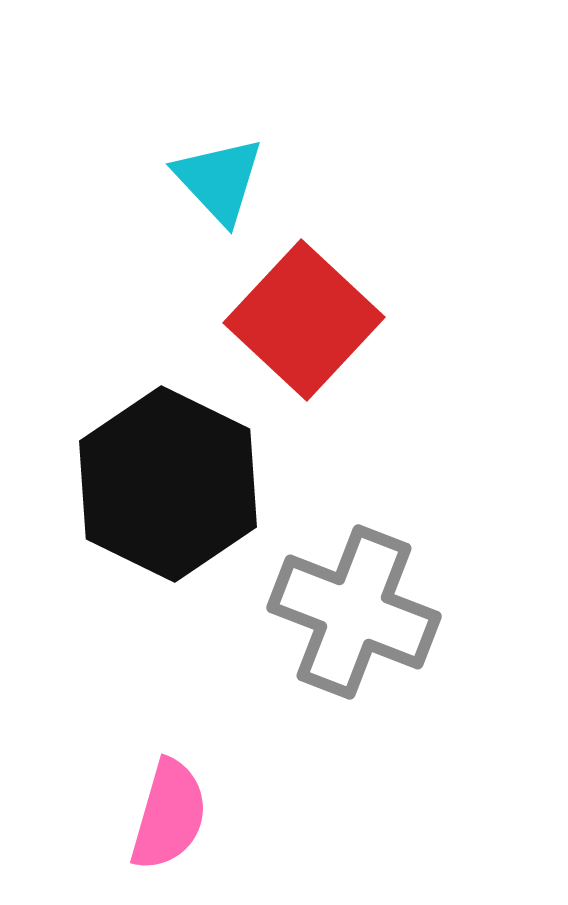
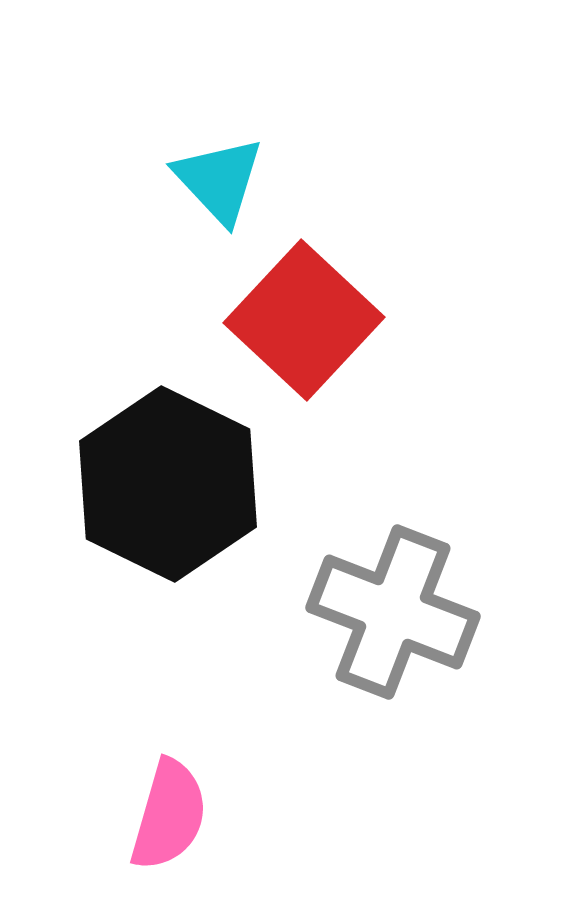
gray cross: moved 39 px right
